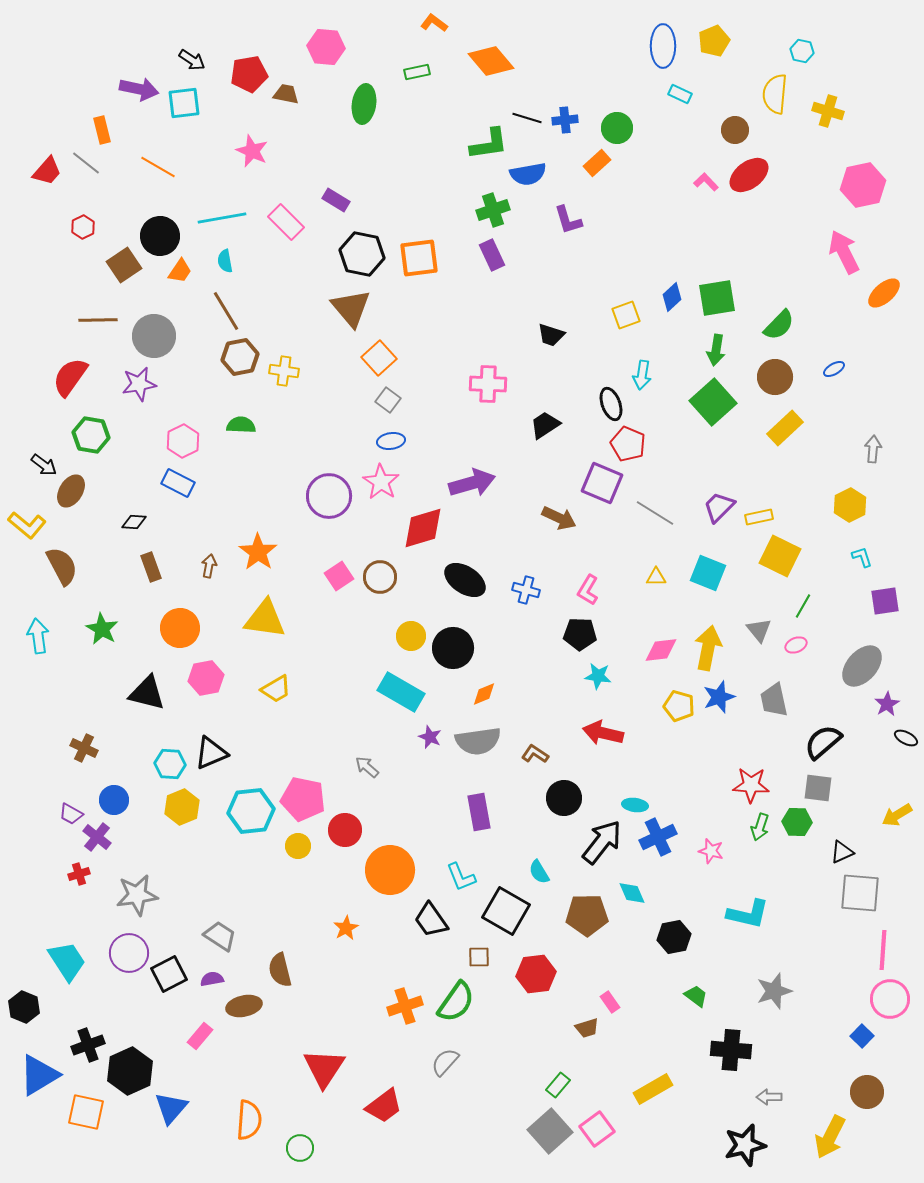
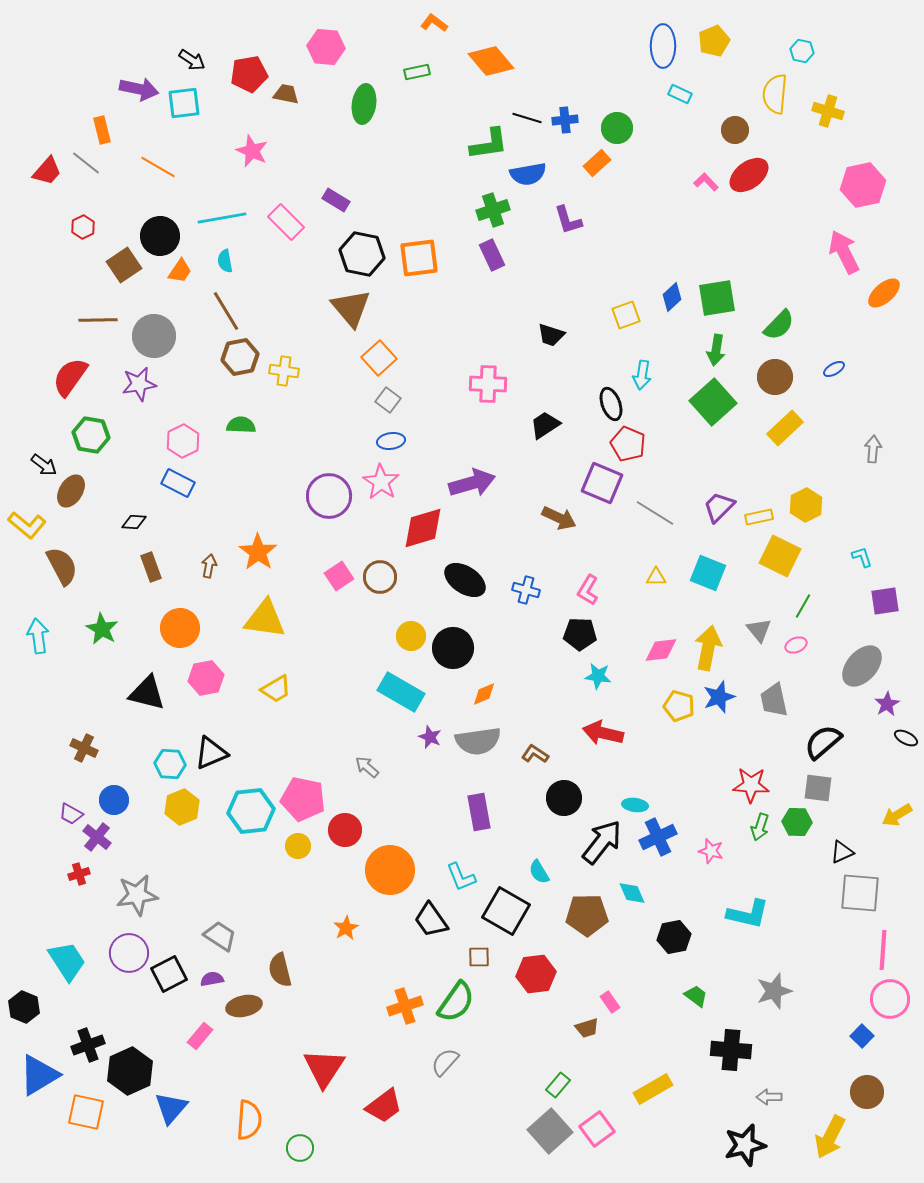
yellow hexagon at (850, 505): moved 44 px left
